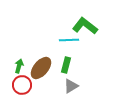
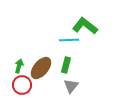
gray triangle: rotated 21 degrees counterclockwise
